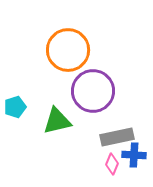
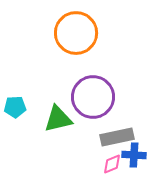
orange circle: moved 8 px right, 17 px up
purple circle: moved 6 px down
cyan pentagon: rotated 15 degrees clockwise
green triangle: moved 1 px right, 2 px up
pink diamond: rotated 45 degrees clockwise
